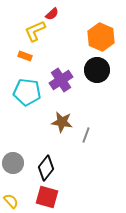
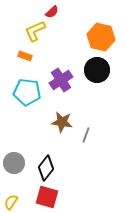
red semicircle: moved 2 px up
orange hexagon: rotated 12 degrees counterclockwise
gray circle: moved 1 px right
yellow semicircle: moved 1 px down; rotated 105 degrees counterclockwise
